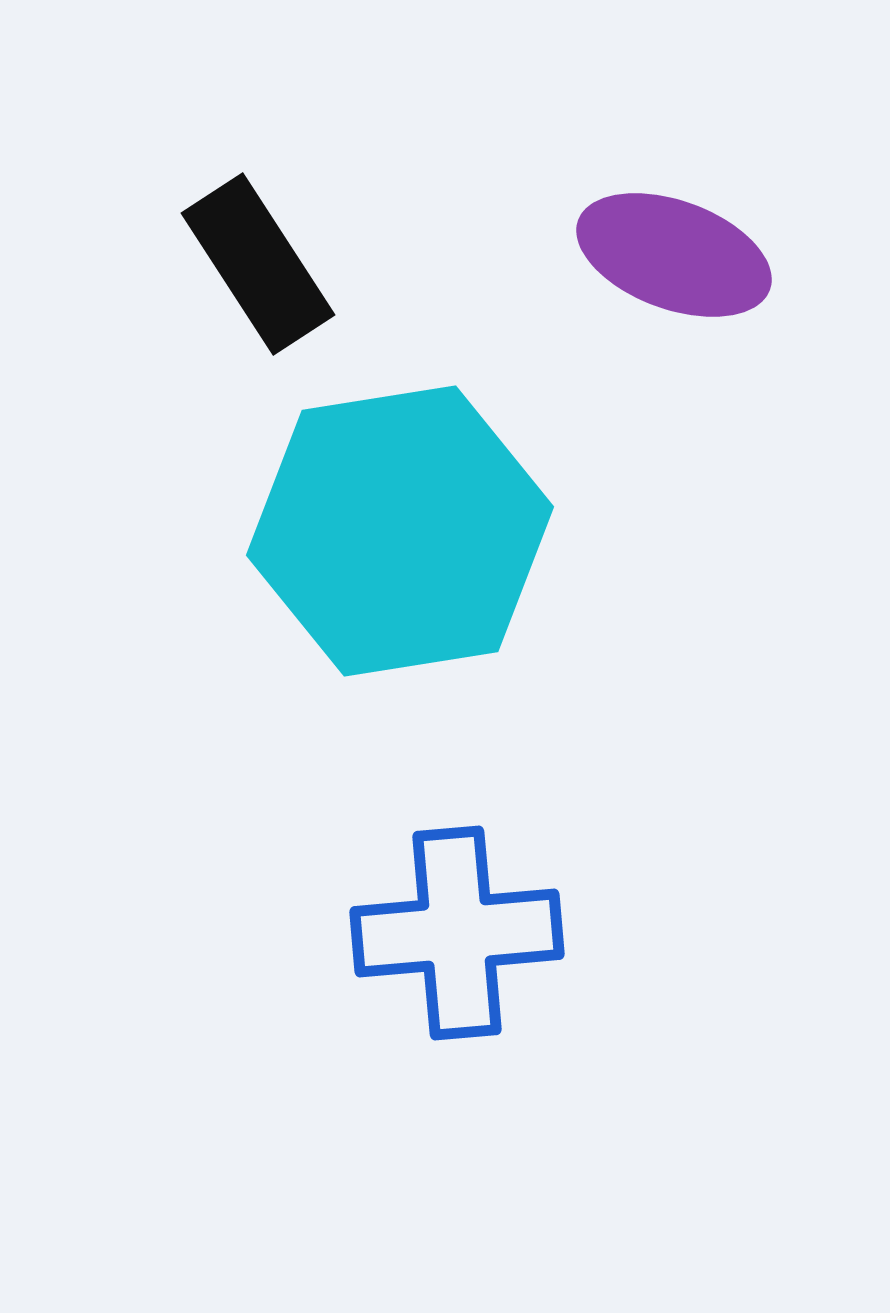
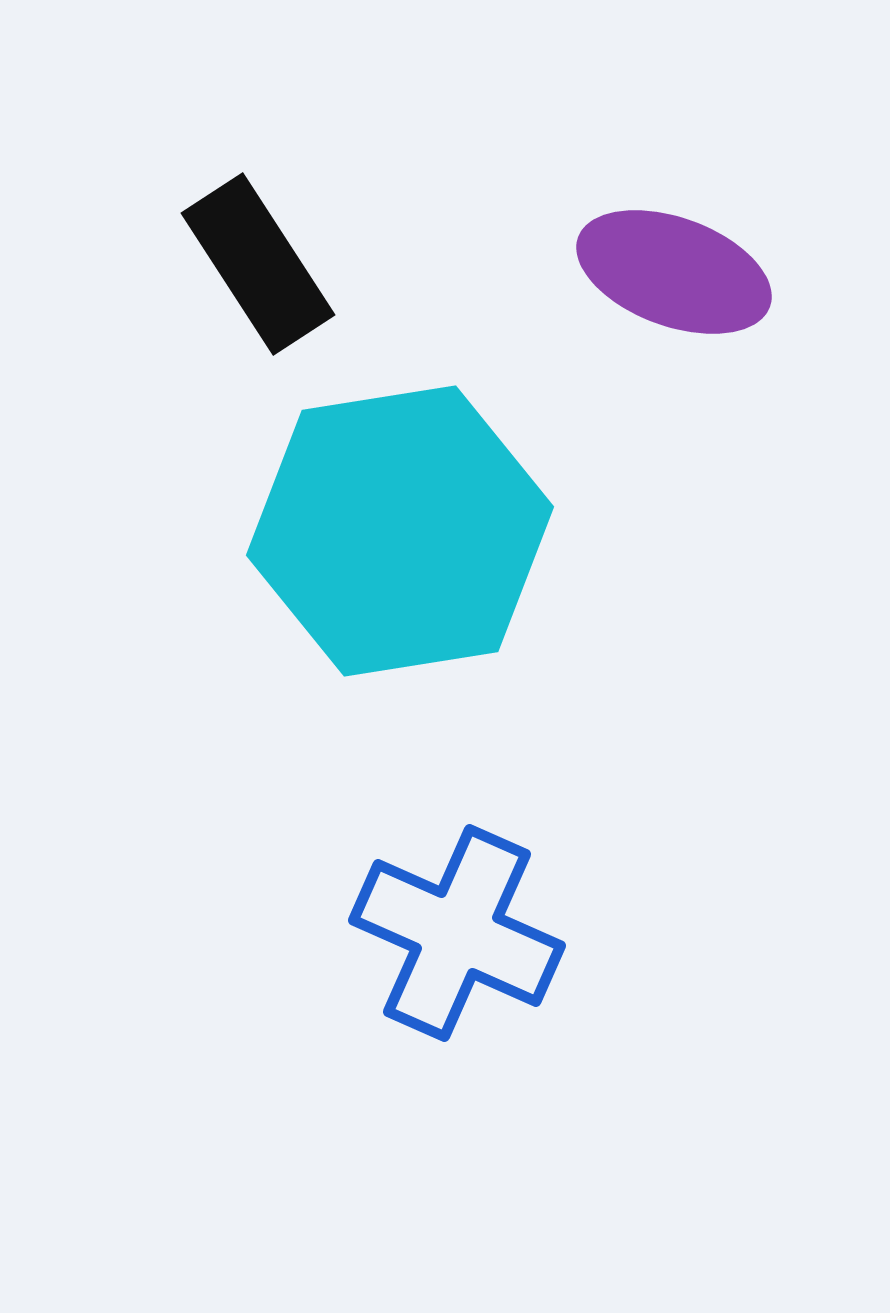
purple ellipse: moved 17 px down
blue cross: rotated 29 degrees clockwise
